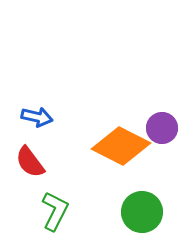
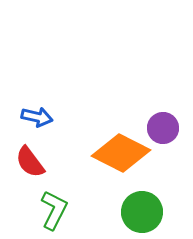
purple circle: moved 1 px right
orange diamond: moved 7 px down
green L-shape: moved 1 px left, 1 px up
